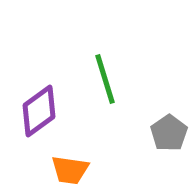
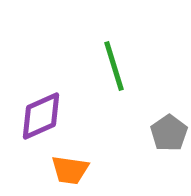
green line: moved 9 px right, 13 px up
purple diamond: moved 2 px right, 5 px down; rotated 12 degrees clockwise
